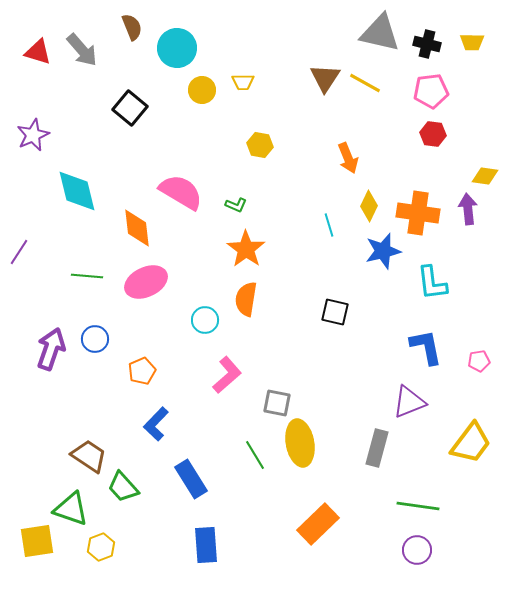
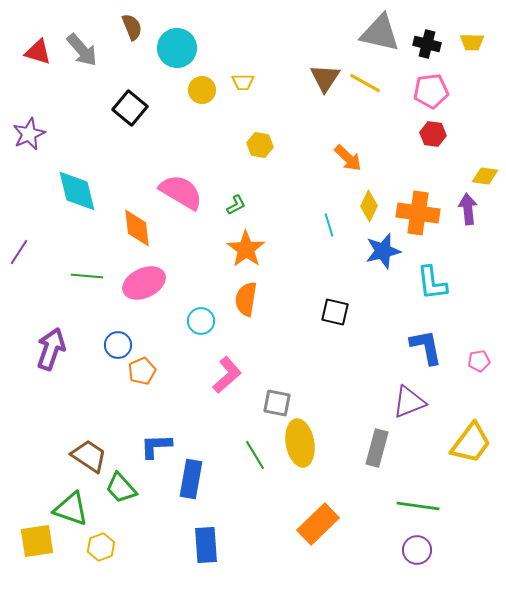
purple star at (33, 135): moved 4 px left, 1 px up
orange arrow at (348, 158): rotated 24 degrees counterclockwise
green L-shape at (236, 205): rotated 50 degrees counterclockwise
pink ellipse at (146, 282): moved 2 px left, 1 px down
cyan circle at (205, 320): moved 4 px left, 1 px down
blue circle at (95, 339): moved 23 px right, 6 px down
blue L-shape at (156, 424): moved 22 px down; rotated 44 degrees clockwise
blue rectangle at (191, 479): rotated 42 degrees clockwise
green trapezoid at (123, 487): moved 2 px left, 1 px down
